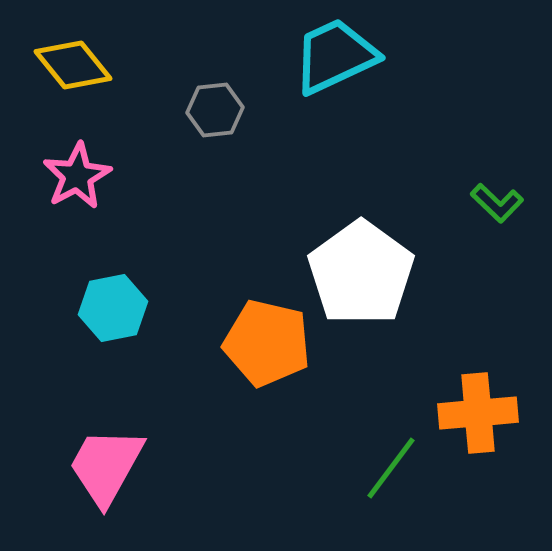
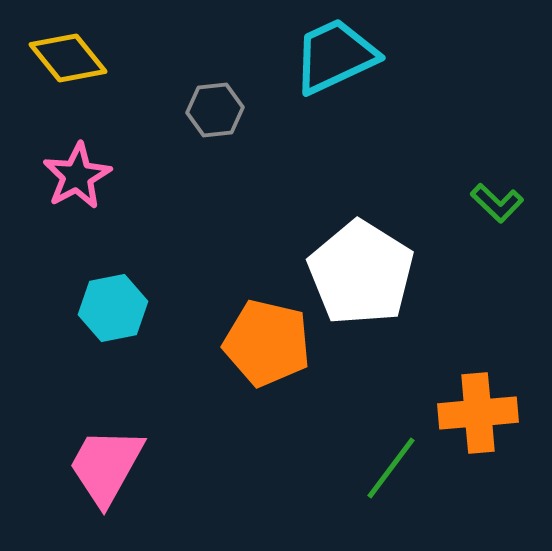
yellow diamond: moved 5 px left, 7 px up
white pentagon: rotated 4 degrees counterclockwise
